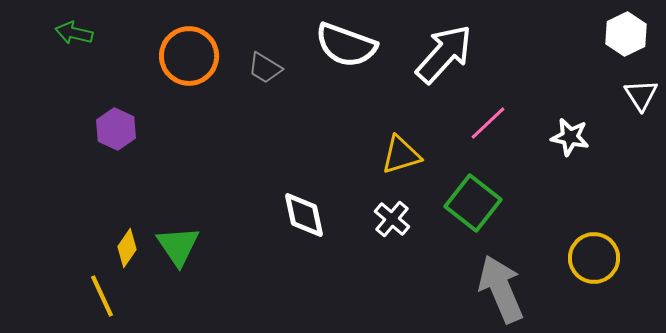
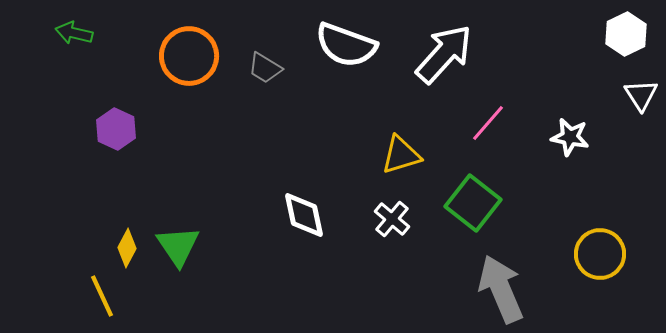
pink line: rotated 6 degrees counterclockwise
yellow diamond: rotated 6 degrees counterclockwise
yellow circle: moved 6 px right, 4 px up
